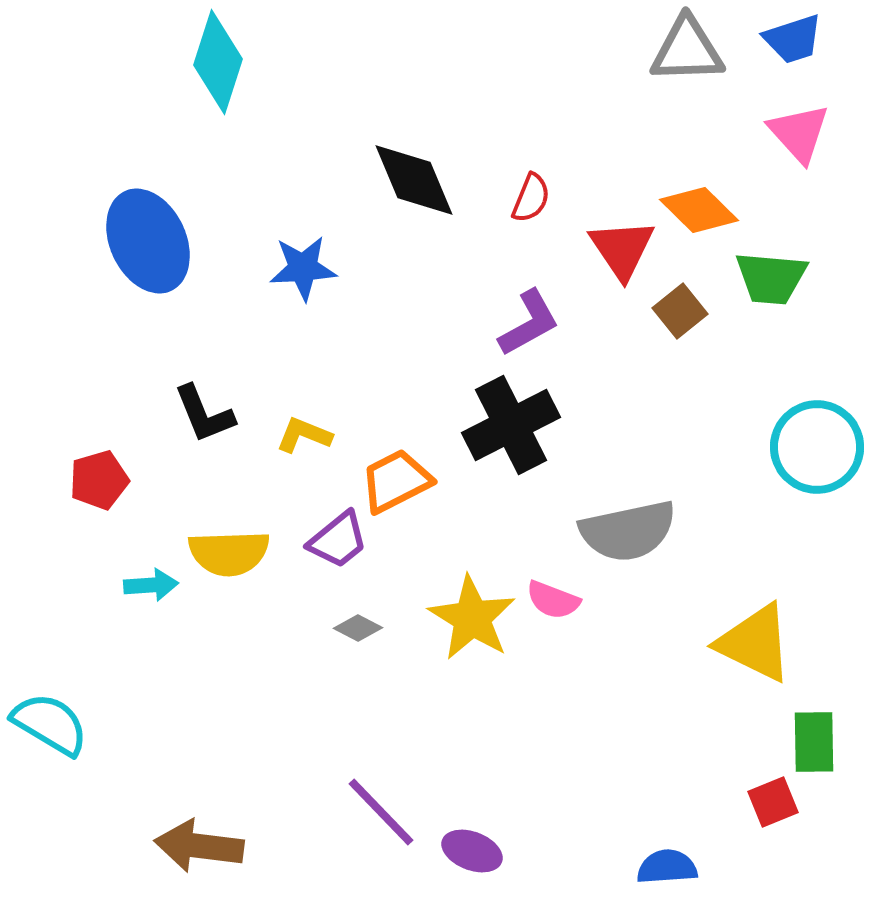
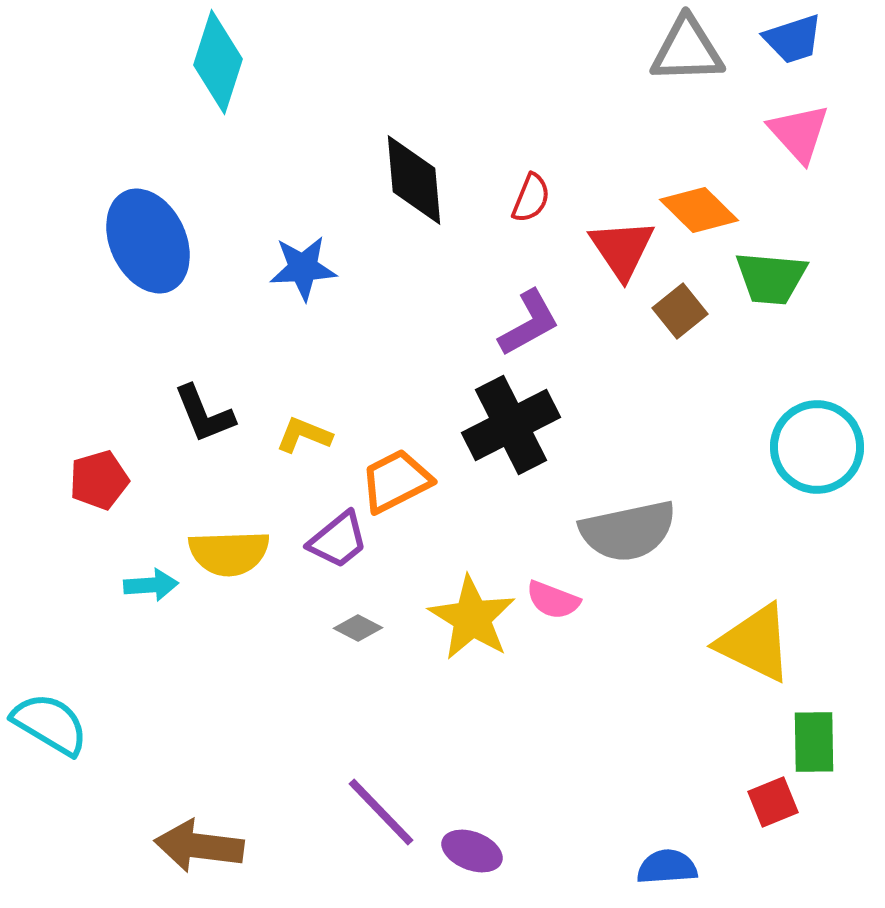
black diamond: rotated 18 degrees clockwise
